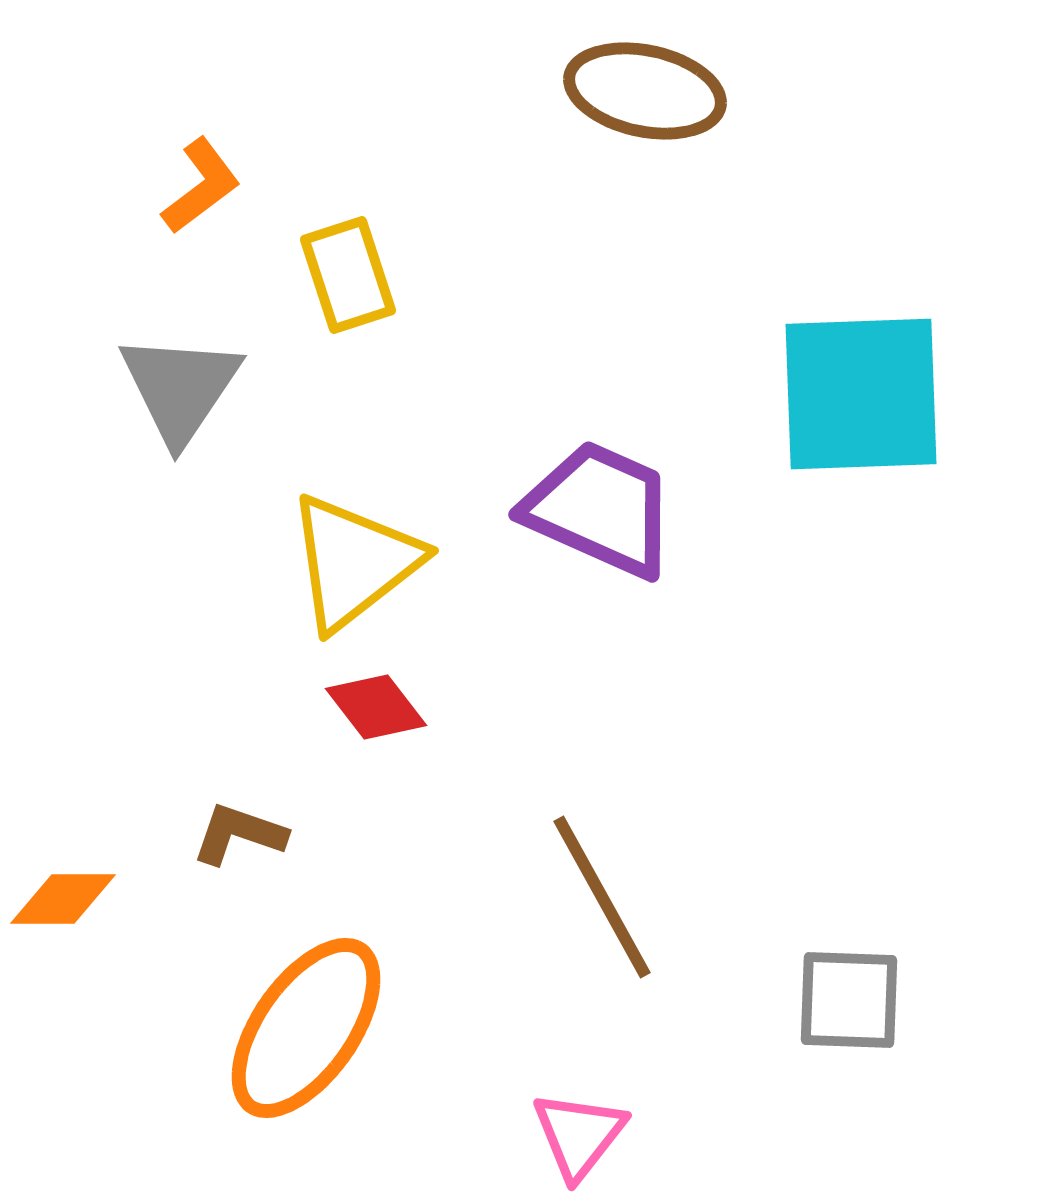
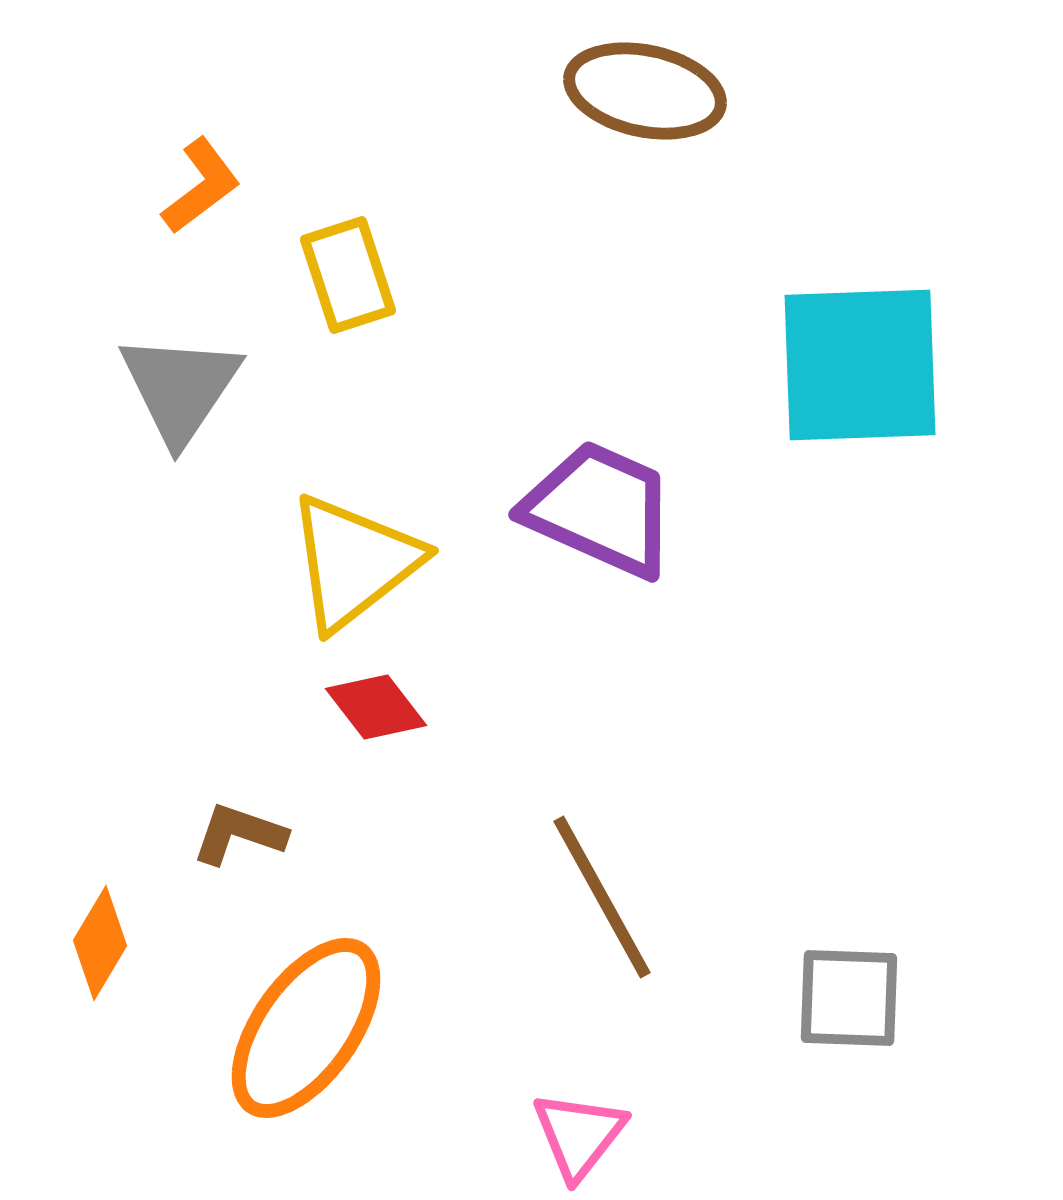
cyan square: moved 1 px left, 29 px up
orange diamond: moved 37 px right, 44 px down; rotated 59 degrees counterclockwise
gray square: moved 2 px up
